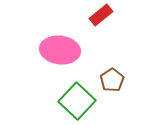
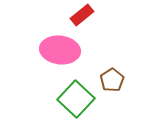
red rectangle: moved 19 px left
green square: moved 1 px left, 2 px up
